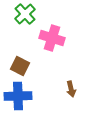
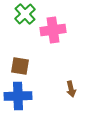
pink cross: moved 1 px right, 8 px up; rotated 25 degrees counterclockwise
brown square: rotated 18 degrees counterclockwise
